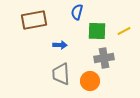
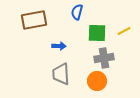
green square: moved 2 px down
blue arrow: moved 1 px left, 1 px down
orange circle: moved 7 px right
